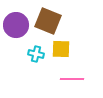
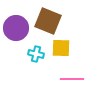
purple circle: moved 3 px down
yellow square: moved 1 px up
